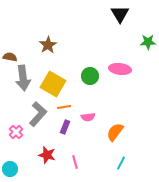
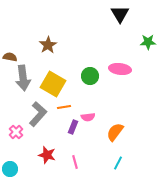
purple rectangle: moved 8 px right
cyan line: moved 3 px left
